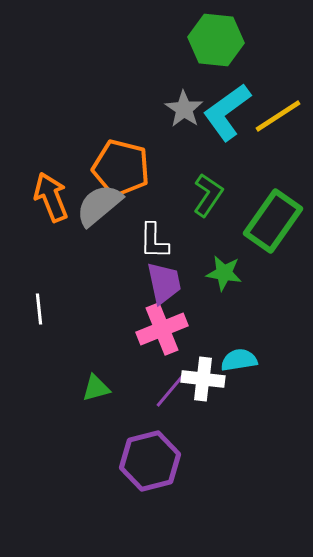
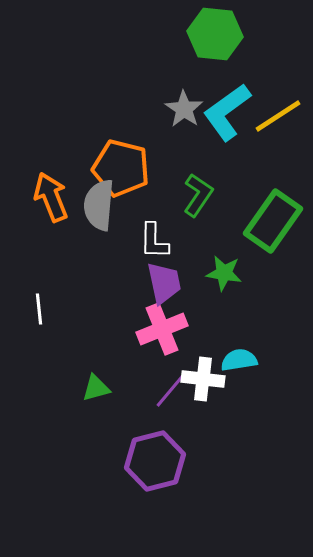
green hexagon: moved 1 px left, 6 px up
green L-shape: moved 10 px left
gray semicircle: rotated 45 degrees counterclockwise
purple hexagon: moved 5 px right
